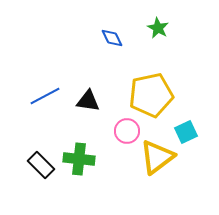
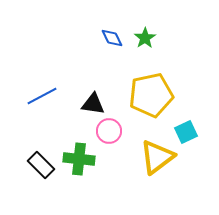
green star: moved 13 px left, 10 px down; rotated 10 degrees clockwise
blue line: moved 3 px left
black triangle: moved 5 px right, 3 px down
pink circle: moved 18 px left
